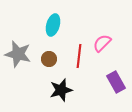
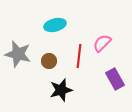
cyan ellipse: moved 2 px right; rotated 60 degrees clockwise
brown circle: moved 2 px down
purple rectangle: moved 1 px left, 3 px up
